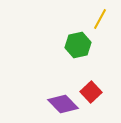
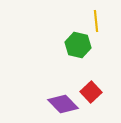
yellow line: moved 4 px left, 2 px down; rotated 35 degrees counterclockwise
green hexagon: rotated 25 degrees clockwise
